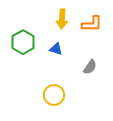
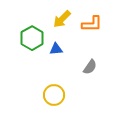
yellow arrow: rotated 42 degrees clockwise
green hexagon: moved 9 px right, 4 px up
blue triangle: rotated 24 degrees counterclockwise
